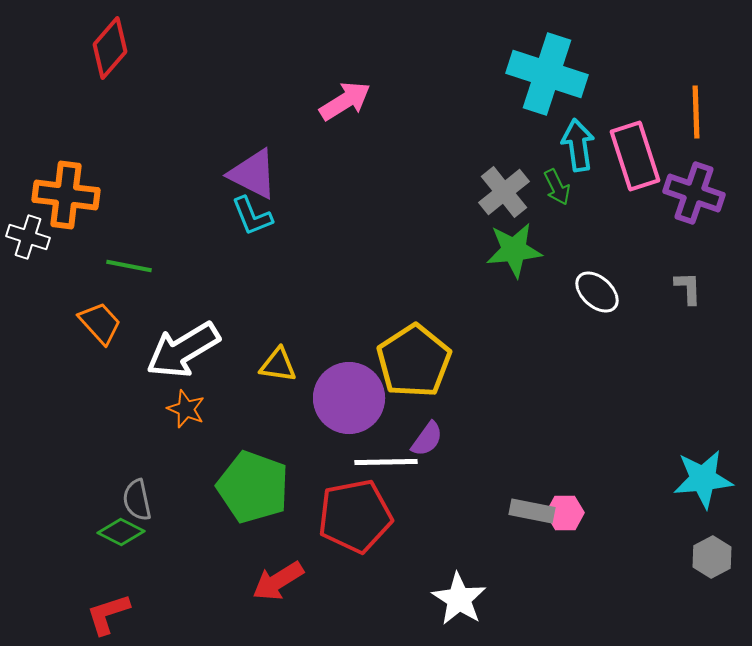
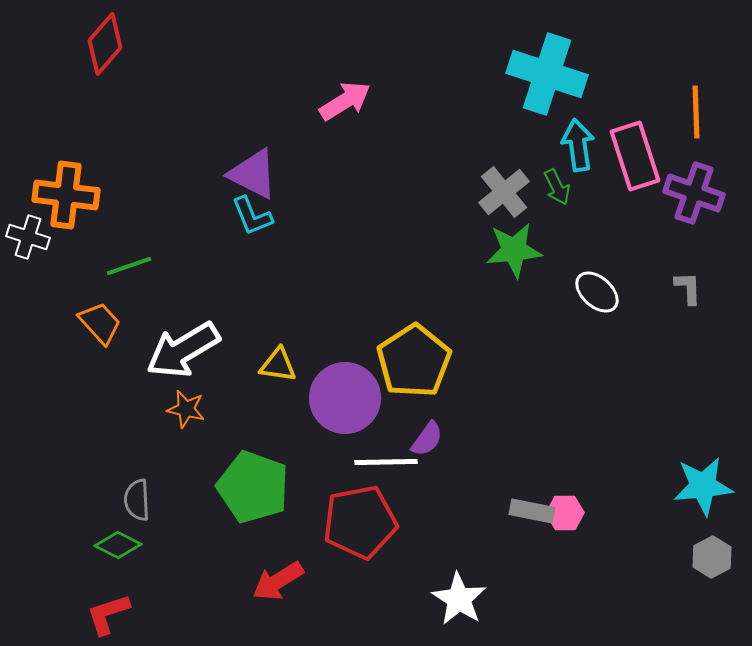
red diamond: moved 5 px left, 4 px up
green line: rotated 30 degrees counterclockwise
purple circle: moved 4 px left
orange star: rotated 9 degrees counterclockwise
cyan star: moved 7 px down
gray semicircle: rotated 9 degrees clockwise
red pentagon: moved 5 px right, 6 px down
green diamond: moved 3 px left, 13 px down
